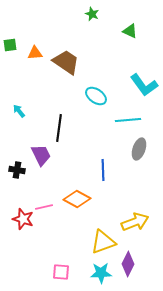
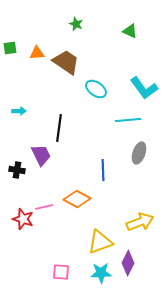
green star: moved 16 px left, 10 px down
green square: moved 3 px down
orange triangle: moved 2 px right
cyan L-shape: moved 3 px down
cyan ellipse: moved 7 px up
cyan arrow: rotated 128 degrees clockwise
gray ellipse: moved 4 px down
yellow arrow: moved 5 px right
yellow triangle: moved 3 px left
purple diamond: moved 1 px up
